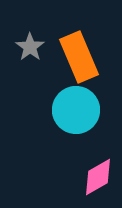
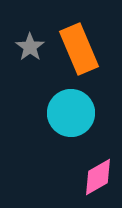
orange rectangle: moved 8 px up
cyan circle: moved 5 px left, 3 px down
